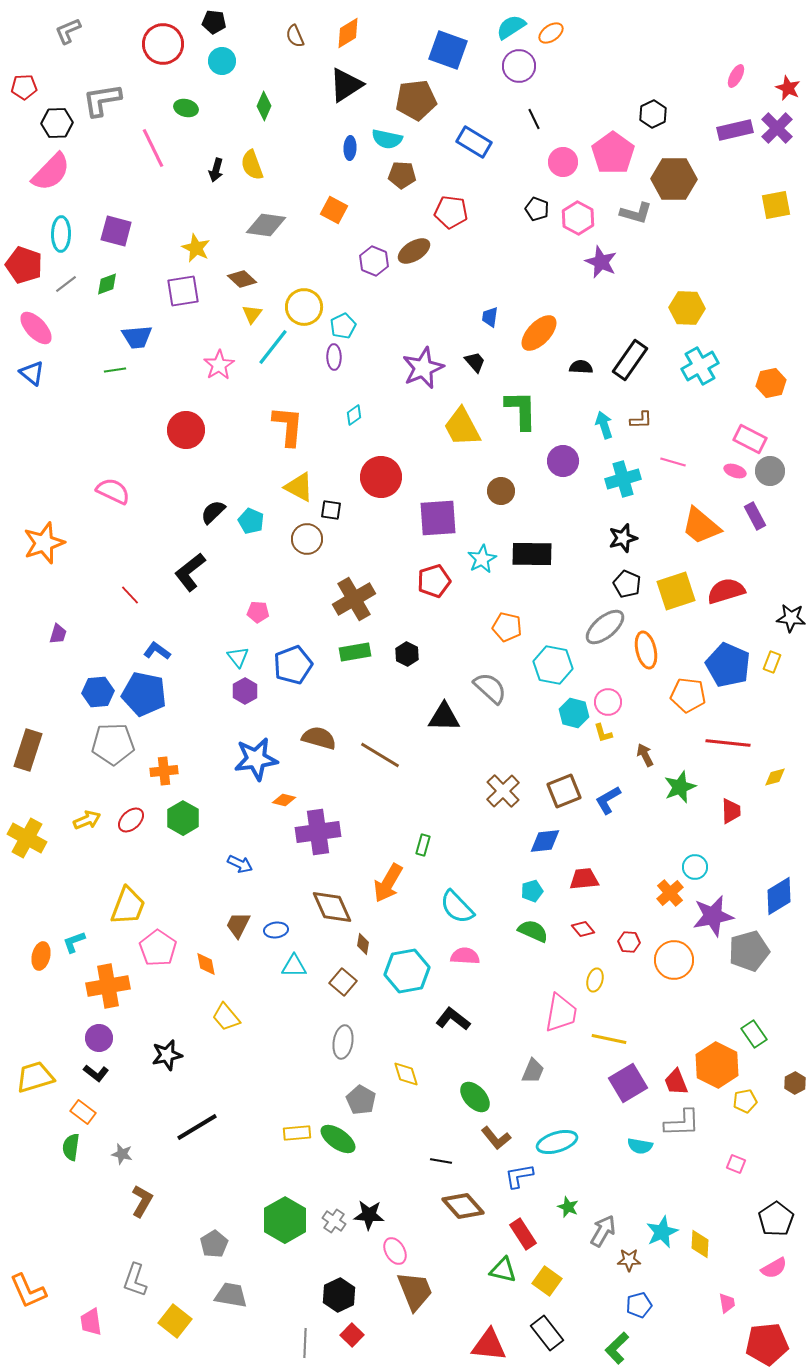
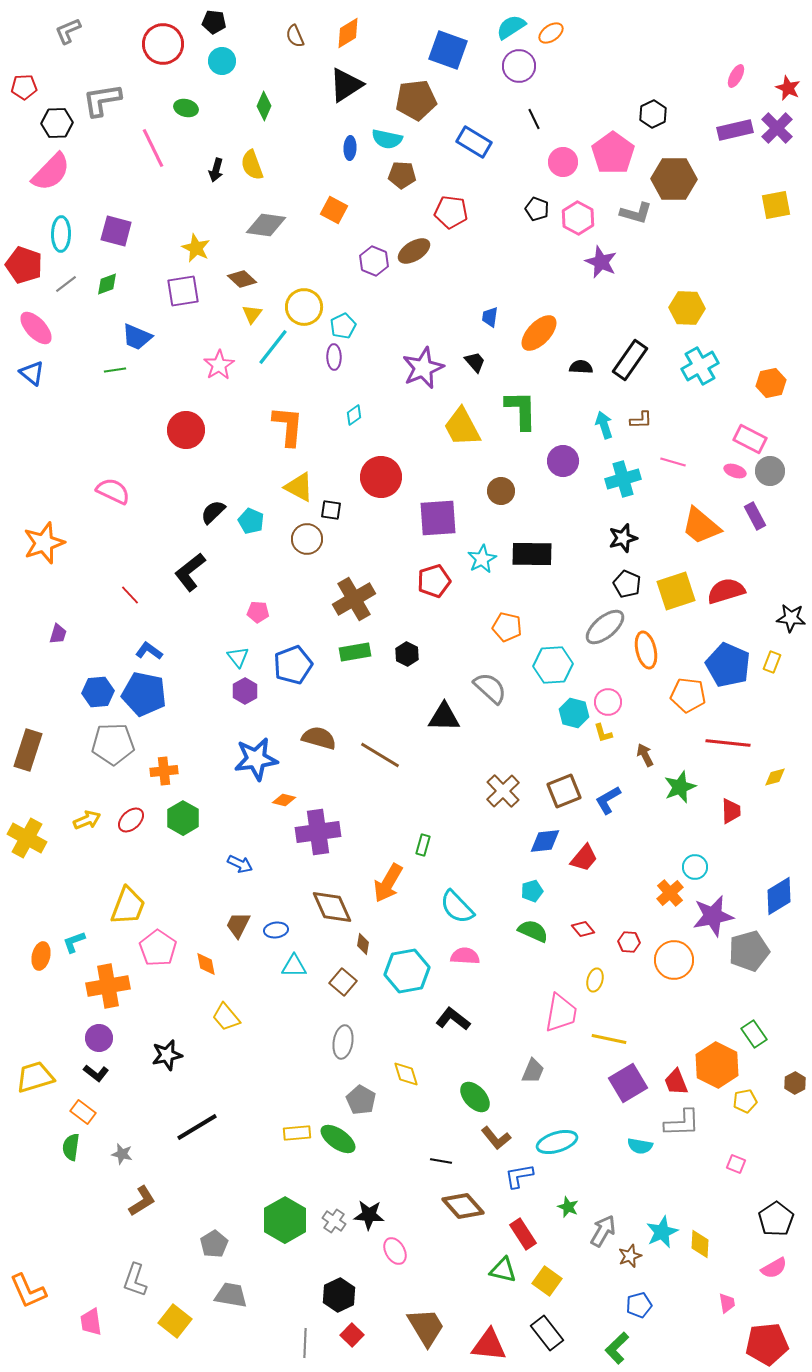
blue trapezoid at (137, 337): rotated 28 degrees clockwise
blue L-shape at (157, 651): moved 8 px left
cyan hexagon at (553, 665): rotated 15 degrees counterclockwise
red trapezoid at (584, 879): moved 21 px up; rotated 136 degrees clockwise
brown L-shape at (142, 1201): rotated 28 degrees clockwise
brown star at (629, 1260): moved 1 px right, 4 px up; rotated 20 degrees counterclockwise
brown trapezoid at (415, 1291): moved 11 px right, 36 px down; rotated 9 degrees counterclockwise
